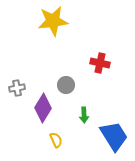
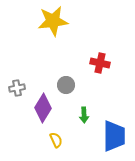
blue trapezoid: rotated 32 degrees clockwise
